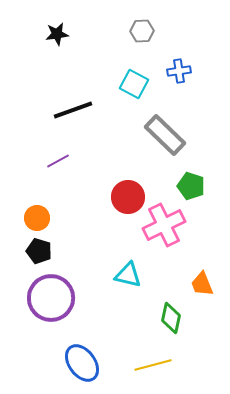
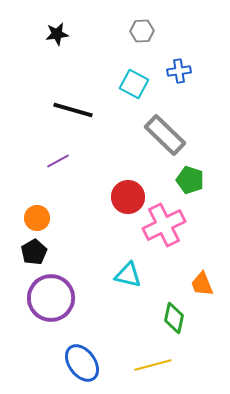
black line: rotated 36 degrees clockwise
green pentagon: moved 1 px left, 6 px up
black pentagon: moved 5 px left, 1 px down; rotated 25 degrees clockwise
green diamond: moved 3 px right
